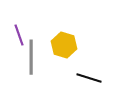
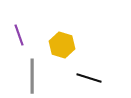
yellow hexagon: moved 2 px left
gray line: moved 1 px right, 19 px down
